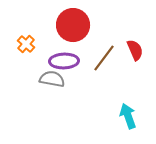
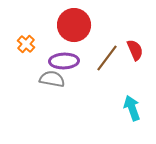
red circle: moved 1 px right
brown line: moved 3 px right
cyan arrow: moved 4 px right, 8 px up
